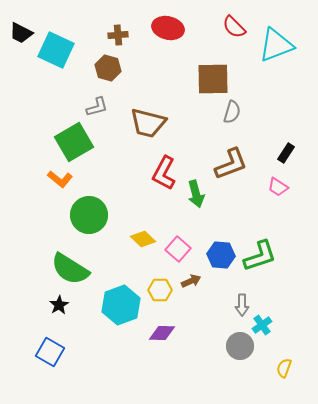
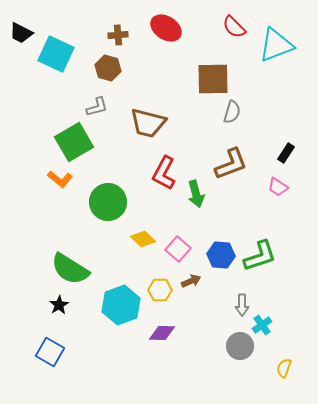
red ellipse: moved 2 px left; rotated 20 degrees clockwise
cyan square: moved 4 px down
green circle: moved 19 px right, 13 px up
